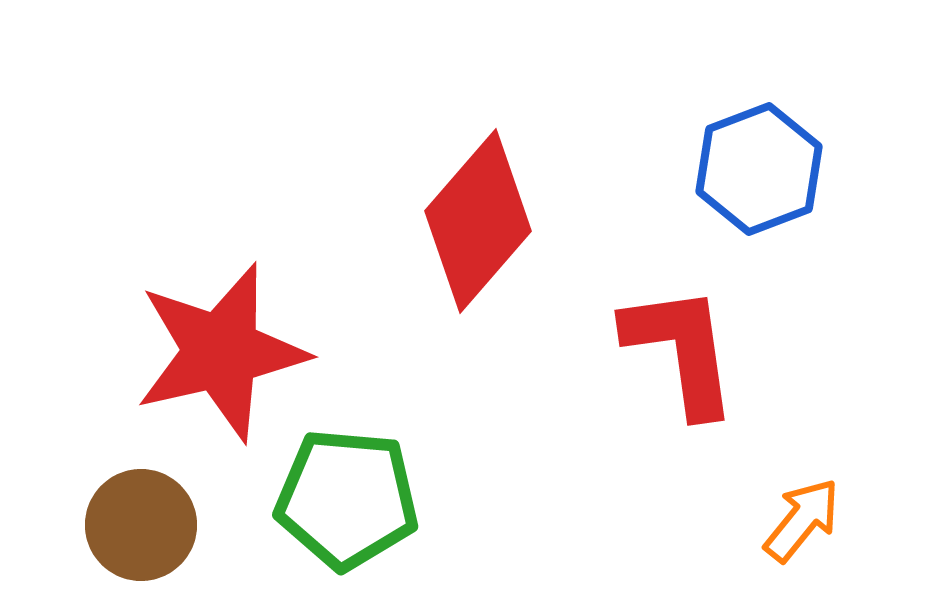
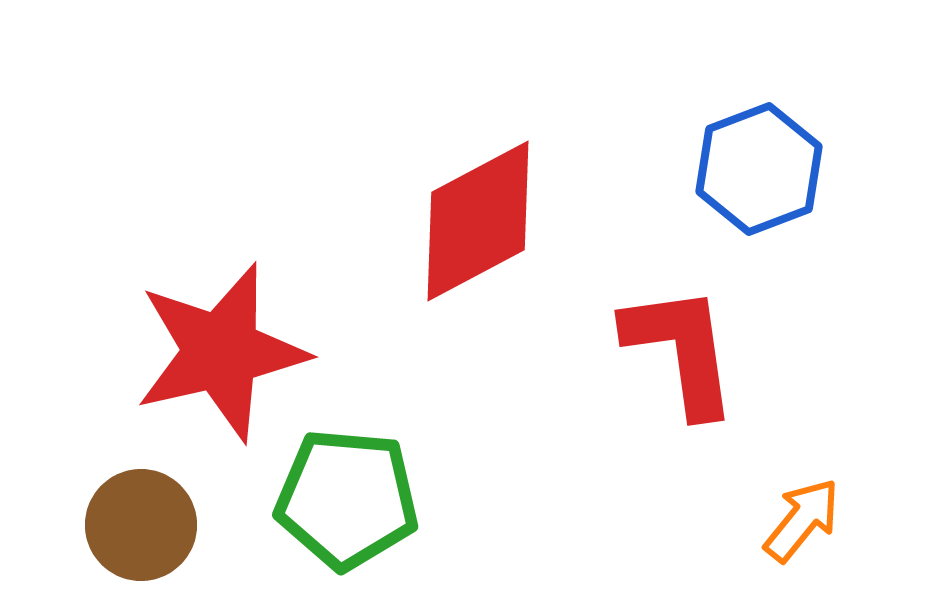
red diamond: rotated 21 degrees clockwise
